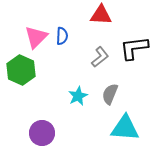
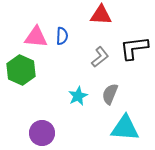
pink triangle: rotated 50 degrees clockwise
